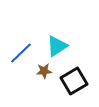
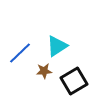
blue line: moved 1 px left
